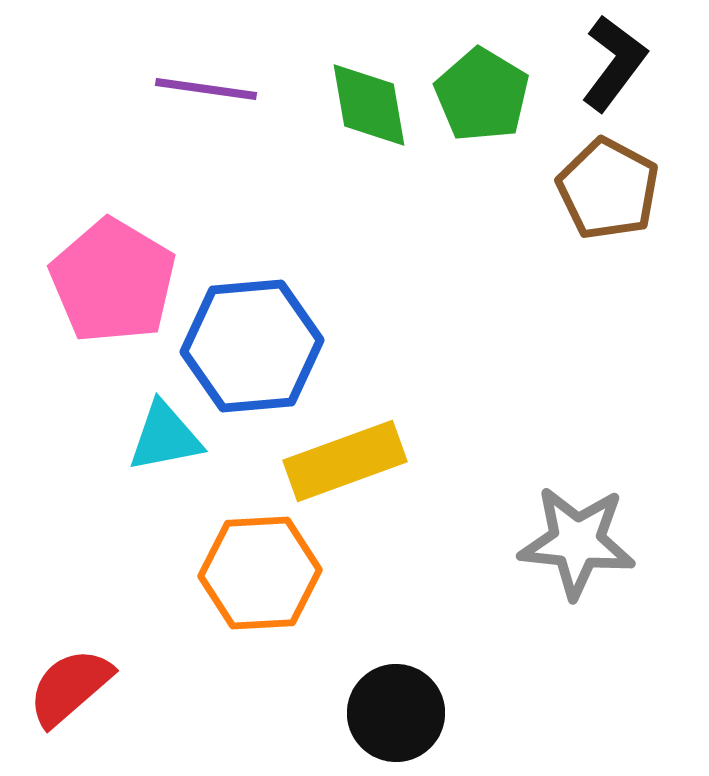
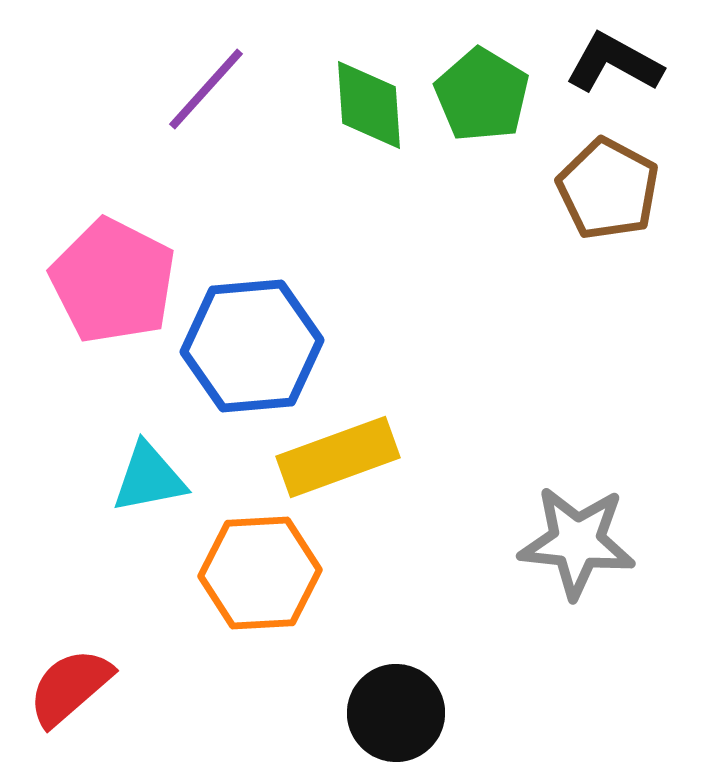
black L-shape: rotated 98 degrees counterclockwise
purple line: rotated 56 degrees counterclockwise
green diamond: rotated 6 degrees clockwise
pink pentagon: rotated 4 degrees counterclockwise
cyan triangle: moved 16 px left, 41 px down
yellow rectangle: moved 7 px left, 4 px up
